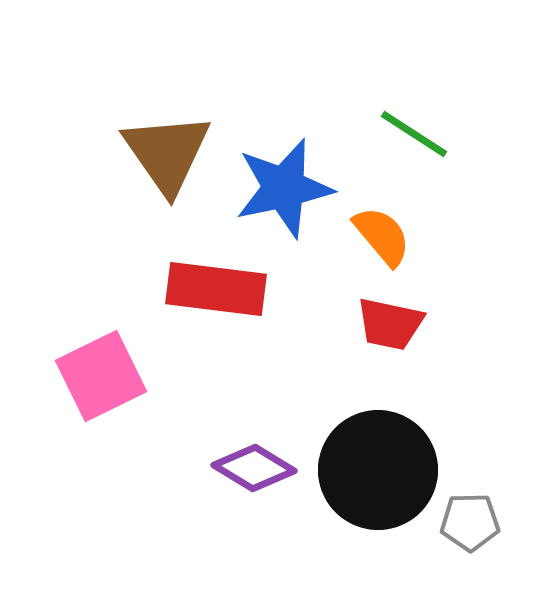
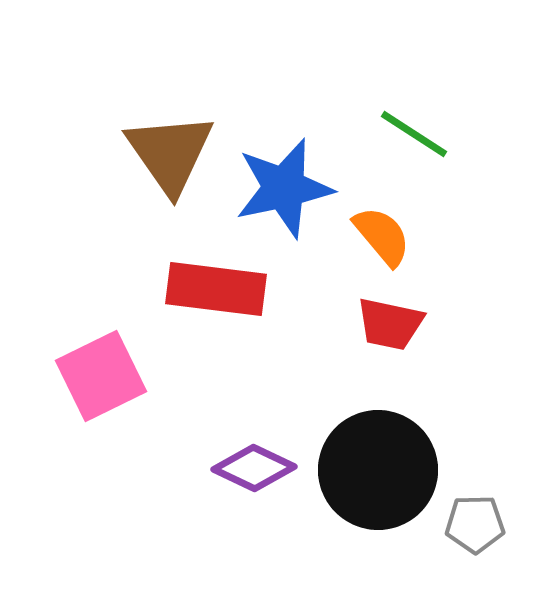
brown triangle: moved 3 px right
purple diamond: rotated 6 degrees counterclockwise
gray pentagon: moved 5 px right, 2 px down
